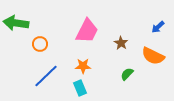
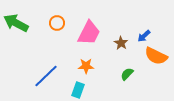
green arrow: rotated 20 degrees clockwise
blue arrow: moved 14 px left, 9 px down
pink trapezoid: moved 2 px right, 2 px down
orange circle: moved 17 px right, 21 px up
orange semicircle: moved 3 px right
orange star: moved 3 px right
cyan rectangle: moved 2 px left, 2 px down; rotated 42 degrees clockwise
